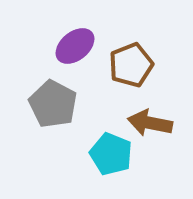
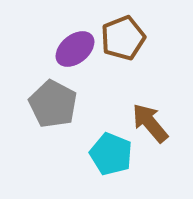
purple ellipse: moved 3 px down
brown pentagon: moved 8 px left, 27 px up
brown arrow: rotated 39 degrees clockwise
